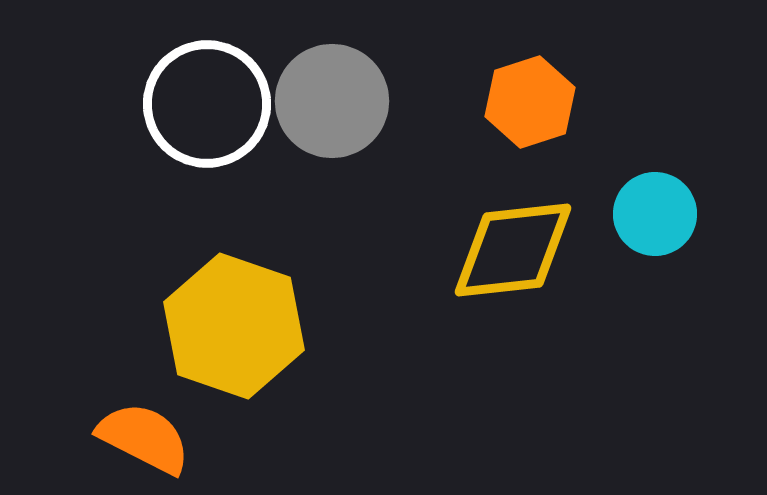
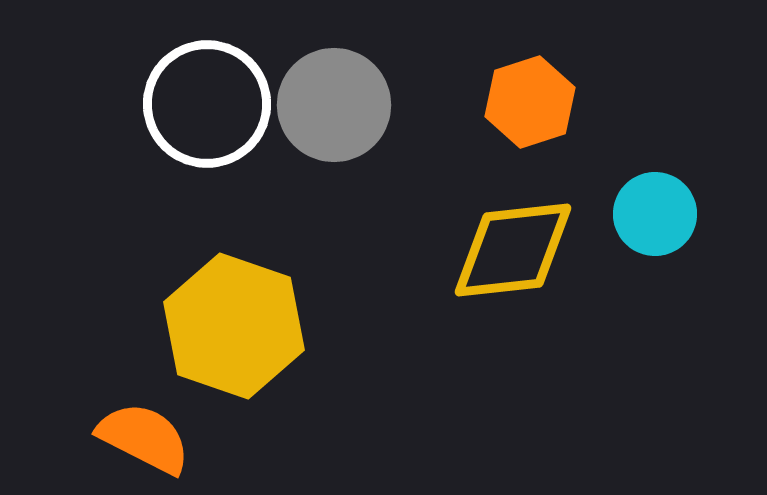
gray circle: moved 2 px right, 4 px down
